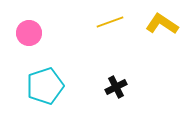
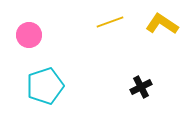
pink circle: moved 2 px down
black cross: moved 25 px right
